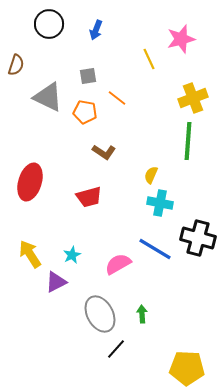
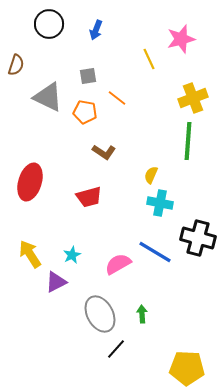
blue line: moved 3 px down
